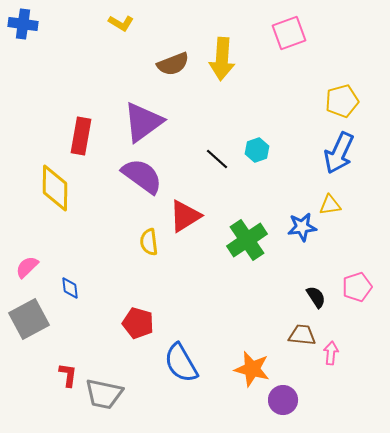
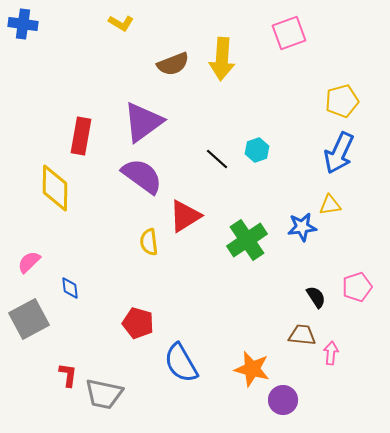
pink semicircle: moved 2 px right, 5 px up
